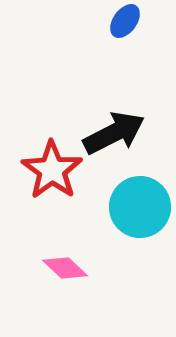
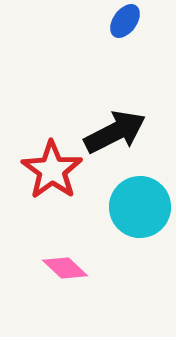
black arrow: moved 1 px right, 1 px up
